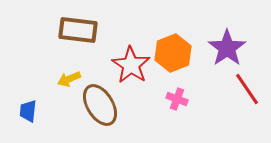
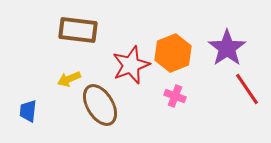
red star: rotated 18 degrees clockwise
pink cross: moved 2 px left, 3 px up
